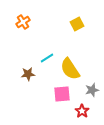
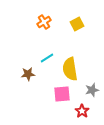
orange cross: moved 21 px right
yellow semicircle: rotated 25 degrees clockwise
